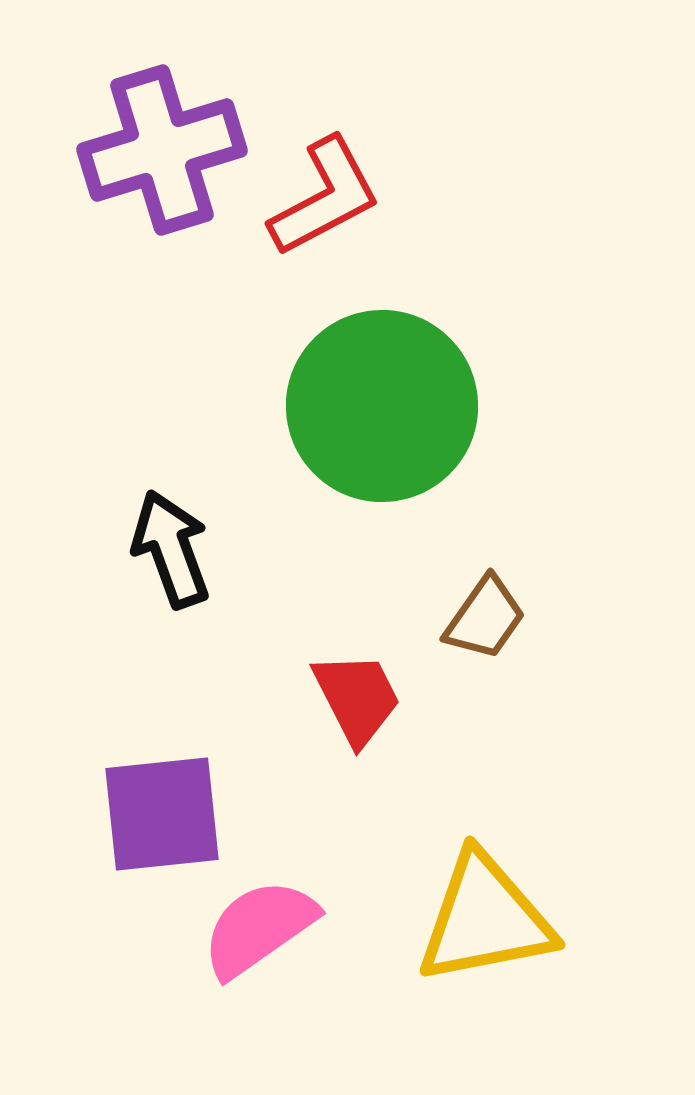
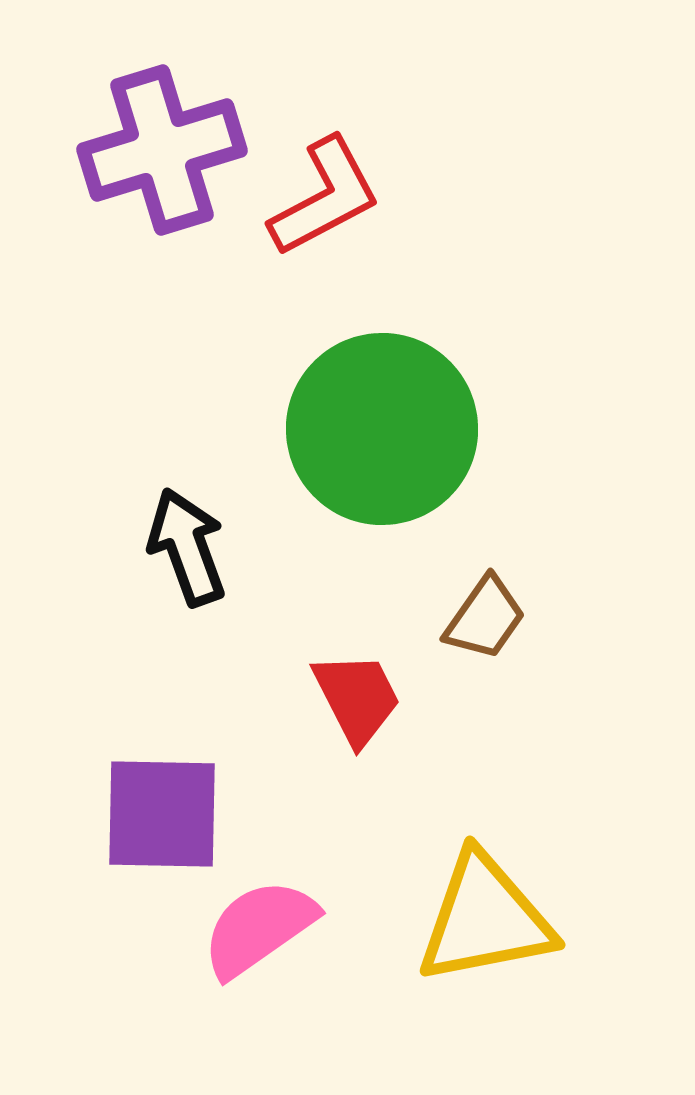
green circle: moved 23 px down
black arrow: moved 16 px right, 2 px up
purple square: rotated 7 degrees clockwise
